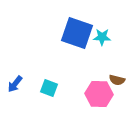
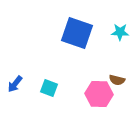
cyan star: moved 18 px right, 5 px up
